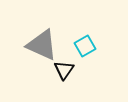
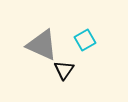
cyan square: moved 6 px up
